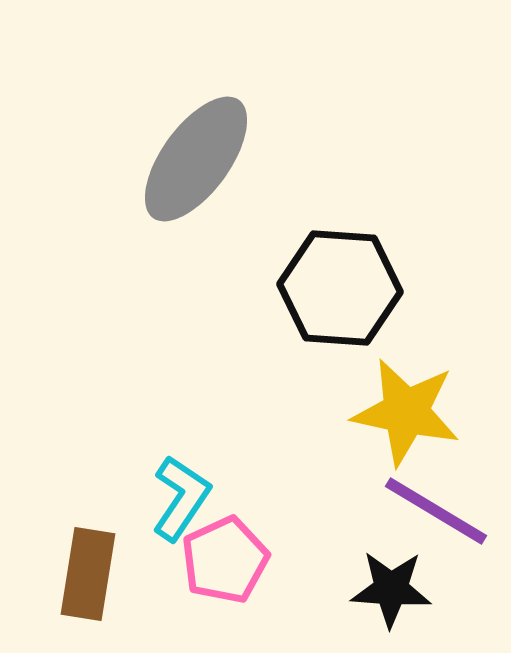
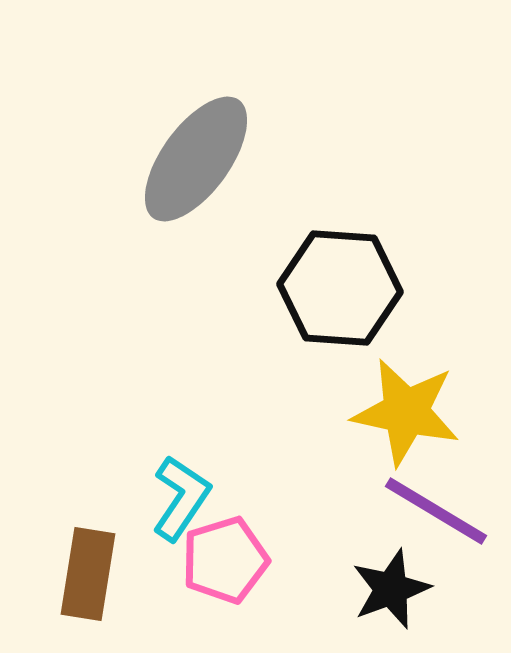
pink pentagon: rotated 8 degrees clockwise
black star: rotated 24 degrees counterclockwise
